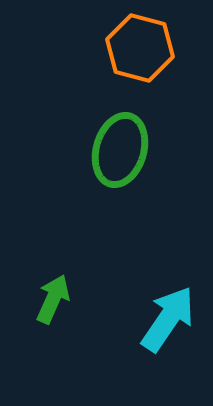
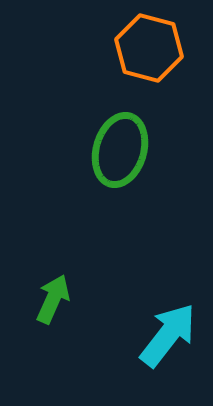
orange hexagon: moved 9 px right
cyan arrow: moved 16 px down; rotated 4 degrees clockwise
